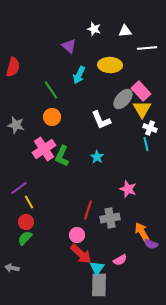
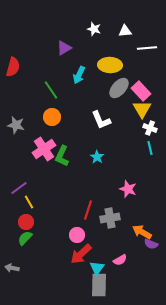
purple triangle: moved 5 px left, 2 px down; rotated 49 degrees clockwise
gray ellipse: moved 4 px left, 11 px up
cyan line: moved 4 px right, 4 px down
orange arrow: rotated 30 degrees counterclockwise
red arrow: rotated 95 degrees clockwise
